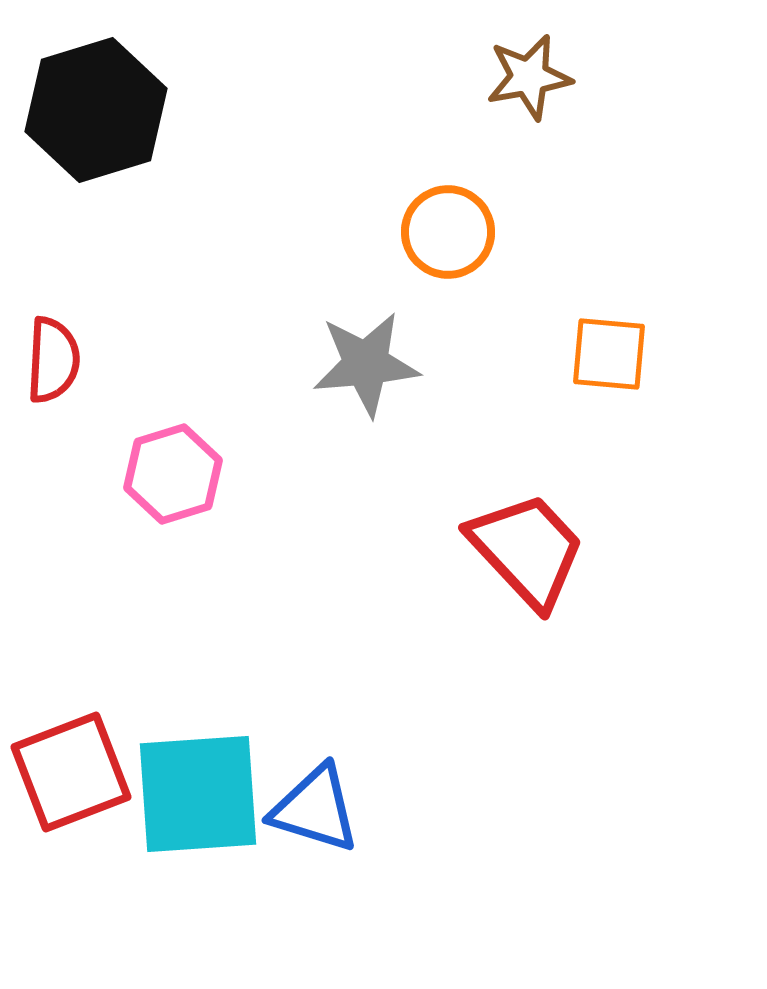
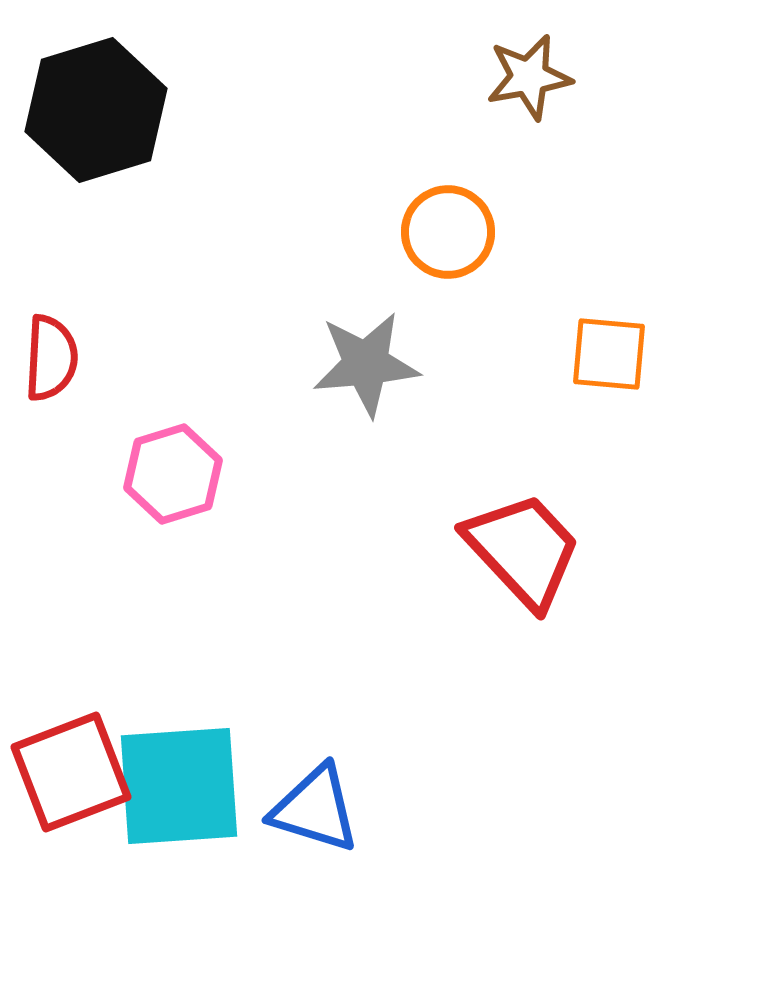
red semicircle: moved 2 px left, 2 px up
red trapezoid: moved 4 px left
cyan square: moved 19 px left, 8 px up
